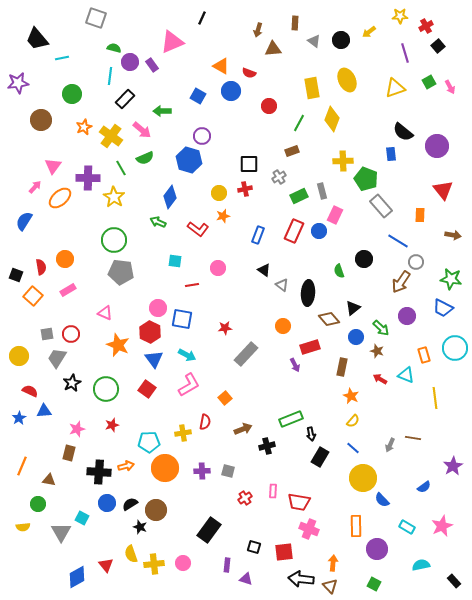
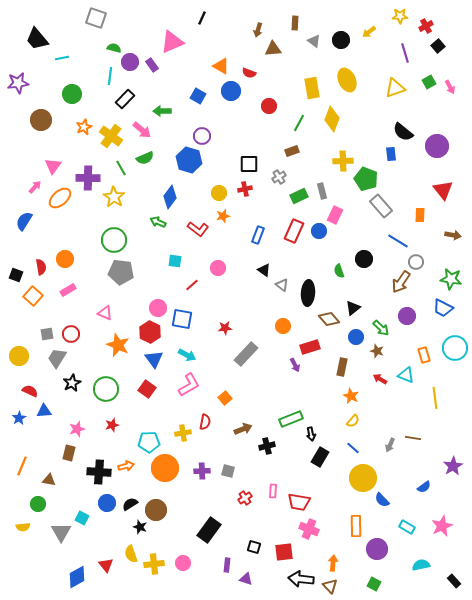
red line at (192, 285): rotated 32 degrees counterclockwise
